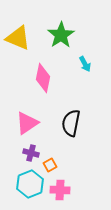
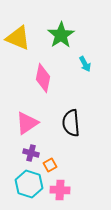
black semicircle: rotated 16 degrees counterclockwise
cyan hexagon: moved 1 px left; rotated 20 degrees counterclockwise
